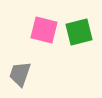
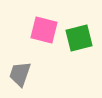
green square: moved 6 px down
